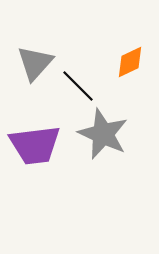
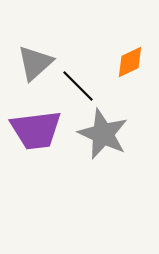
gray triangle: rotated 6 degrees clockwise
purple trapezoid: moved 1 px right, 15 px up
